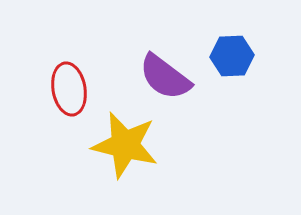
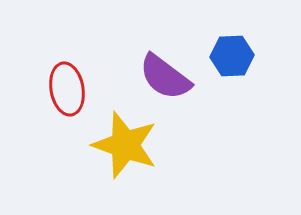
red ellipse: moved 2 px left
yellow star: rotated 6 degrees clockwise
